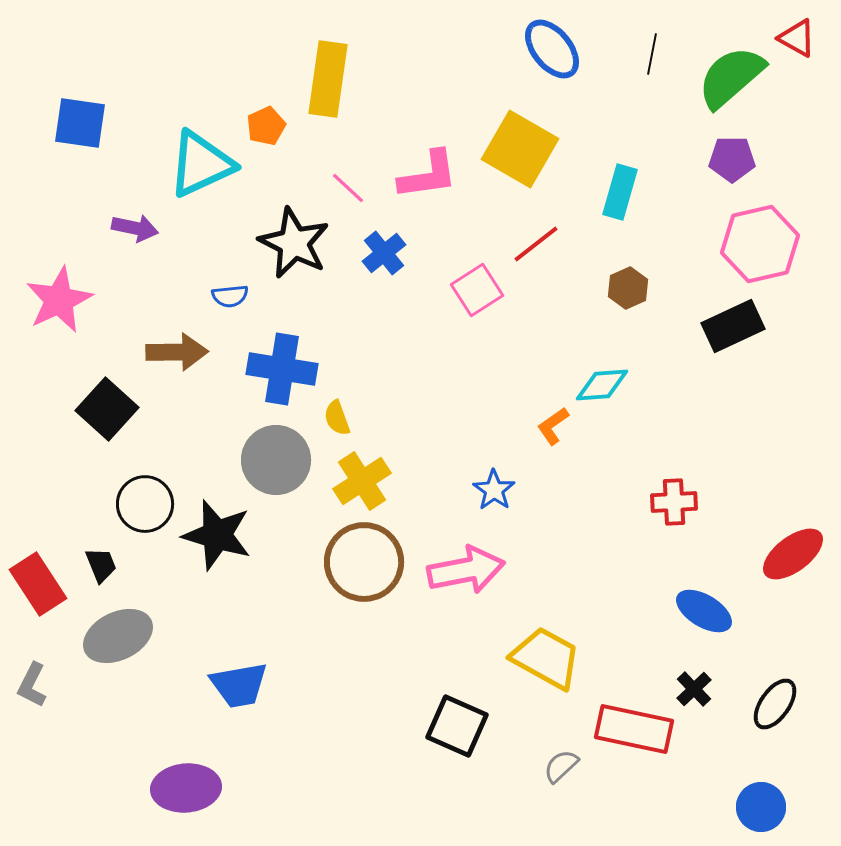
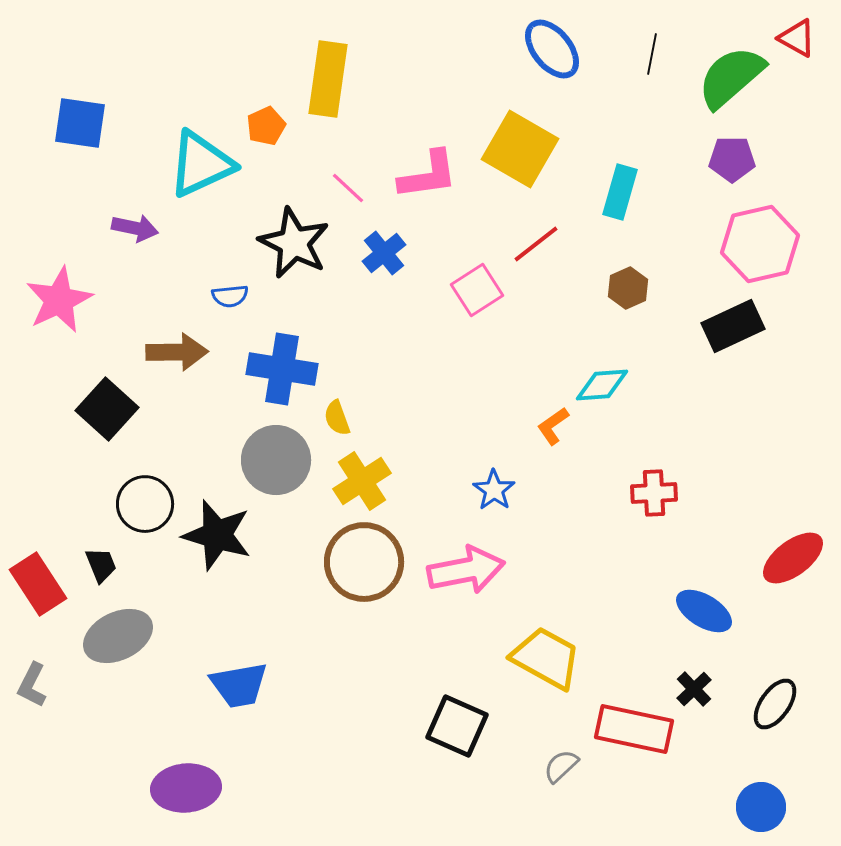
red cross at (674, 502): moved 20 px left, 9 px up
red ellipse at (793, 554): moved 4 px down
